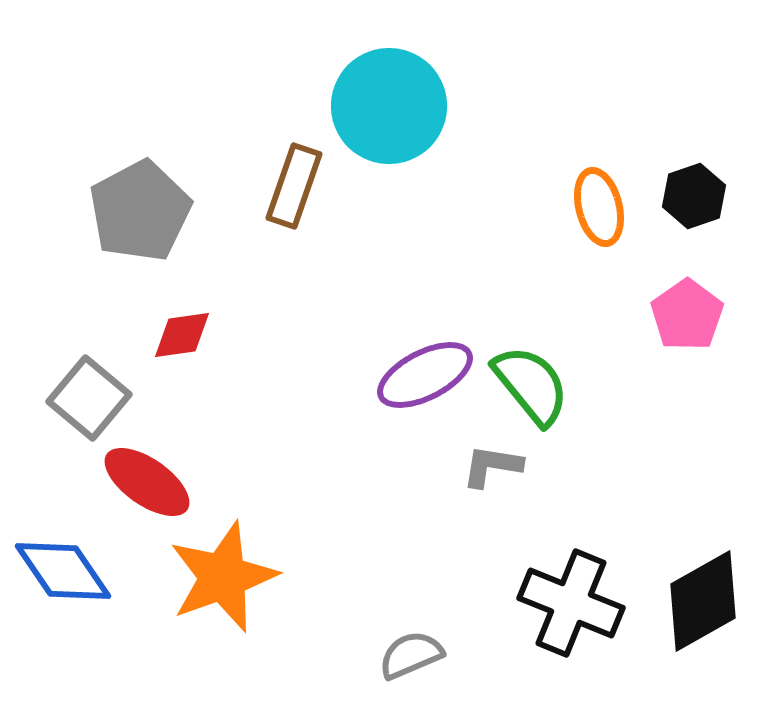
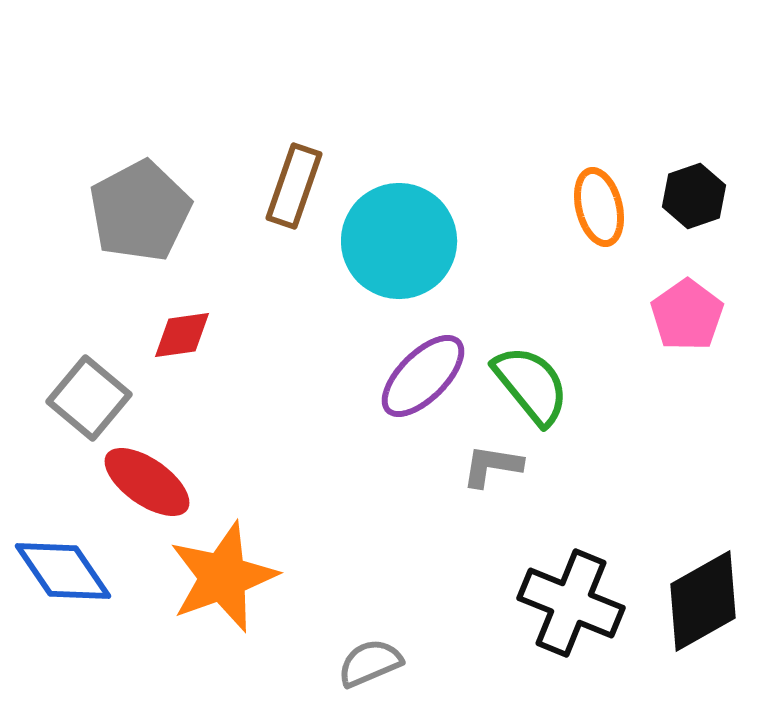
cyan circle: moved 10 px right, 135 px down
purple ellipse: moved 2 px left, 1 px down; rotated 18 degrees counterclockwise
gray semicircle: moved 41 px left, 8 px down
